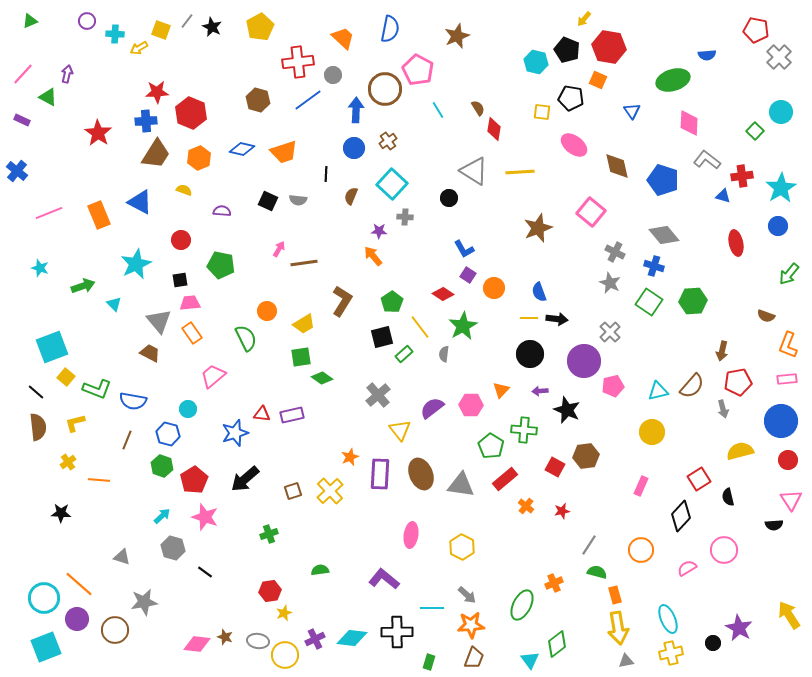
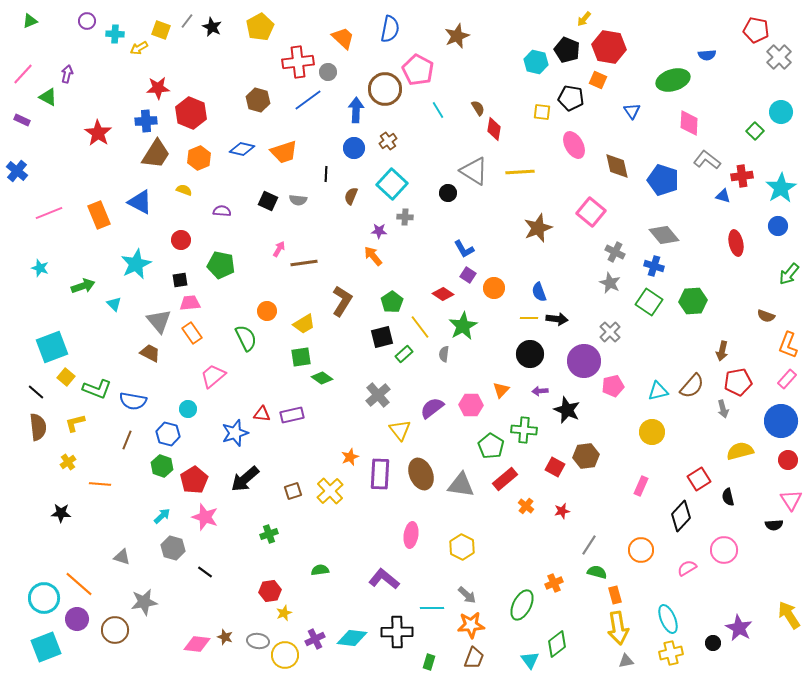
gray circle at (333, 75): moved 5 px left, 3 px up
red star at (157, 92): moved 1 px right, 4 px up
pink ellipse at (574, 145): rotated 24 degrees clockwise
black circle at (449, 198): moved 1 px left, 5 px up
pink rectangle at (787, 379): rotated 42 degrees counterclockwise
orange line at (99, 480): moved 1 px right, 4 px down
